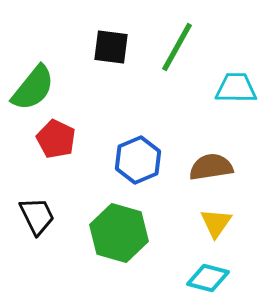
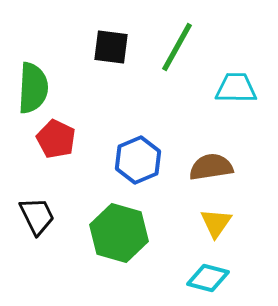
green semicircle: rotated 36 degrees counterclockwise
